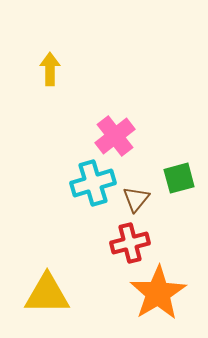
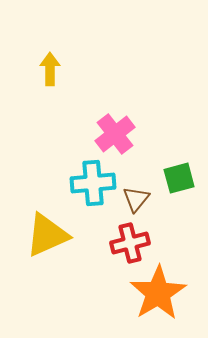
pink cross: moved 2 px up
cyan cross: rotated 12 degrees clockwise
yellow triangle: moved 59 px up; rotated 24 degrees counterclockwise
